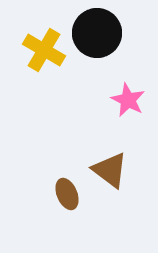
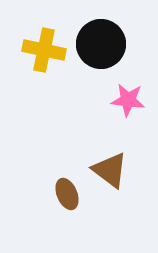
black circle: moved 4 px right, 11 px down
yellow cross: rotated 18 degrees counterclockwise
pink star: rotated 20 degrees counterclockwise
